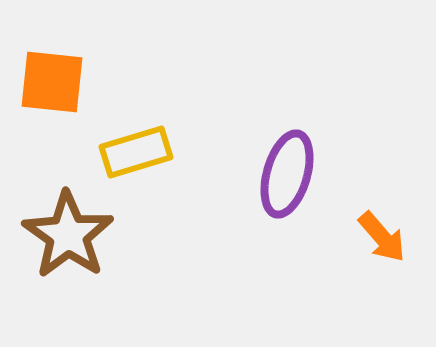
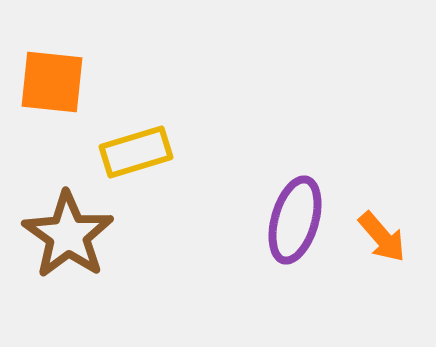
purple ellipse: moved 8 px right, 46 px down
